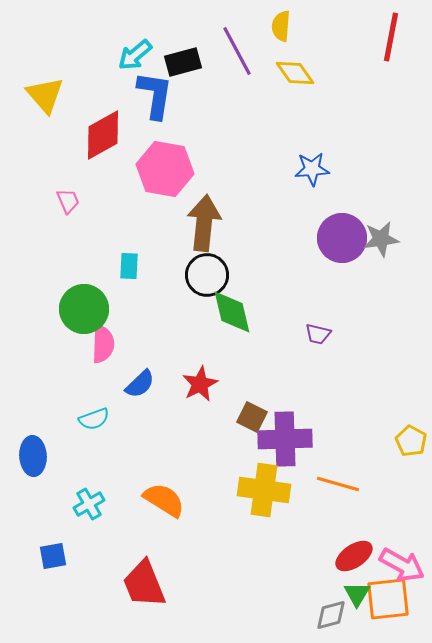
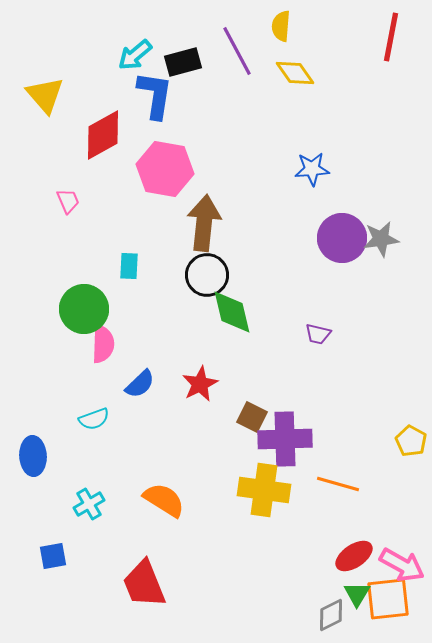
gray diamond: rotated 12 degrees counterclockwise
